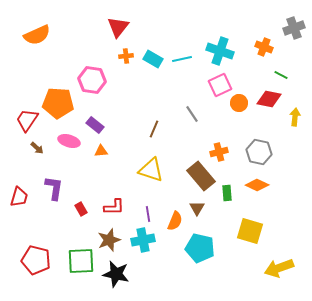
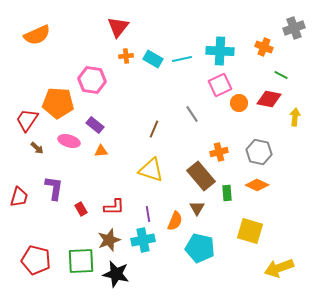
cyan cross at (220, 51): rotated 16 degrees counterclockwise
